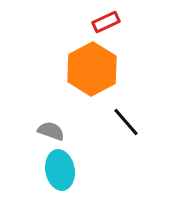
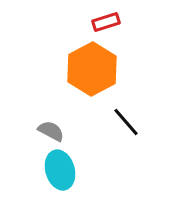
red rectangle: rotated 8 degrees clockwise
gray semicircle: rotated 8 degrees clockwise
cyan ellipse: rotated 6 degrees counterclockwise
